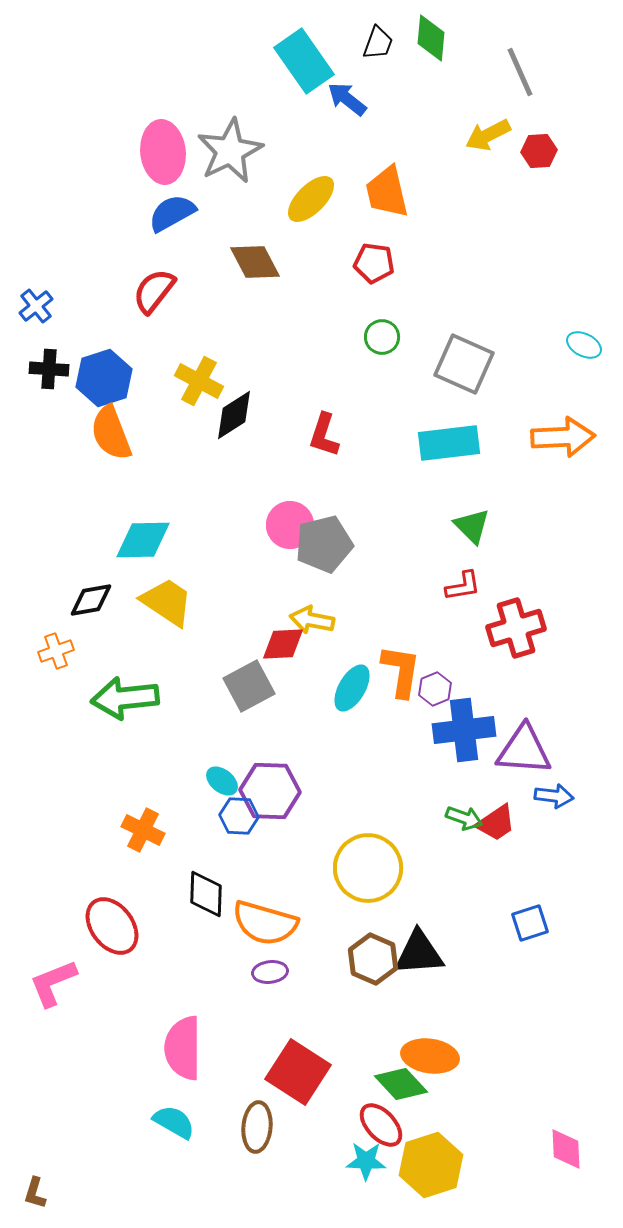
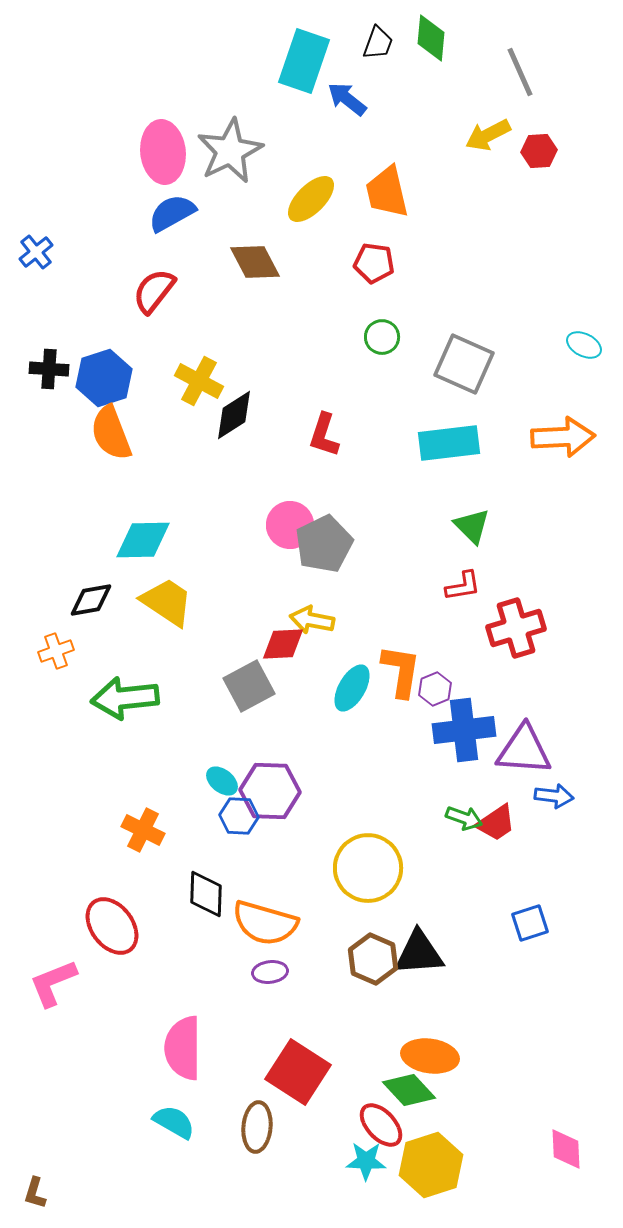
cyan rectangle at (304, 61): rotated 54 degrees clockwise
blue cross at (36, 306): moved 54 px up
gray pentagon at (324, 544): rotated 12 degrees counterclockwise
green diamond at (401, 1084): moved 8 px right, 6 px down
